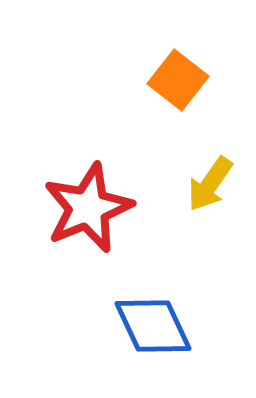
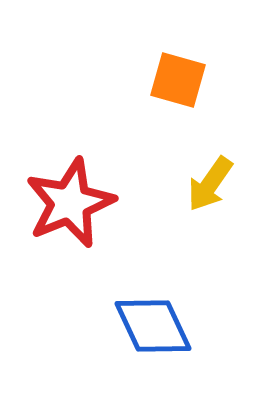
orange square: rotated 22 degrees counterclockwise
red star: moved 18 px left, 5 px up
